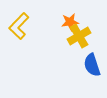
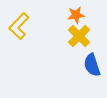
orange star: moved 6 px right, 7 px up
yellow cross: rotated 15 degrees counterclockwise
